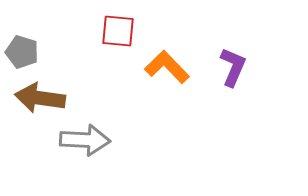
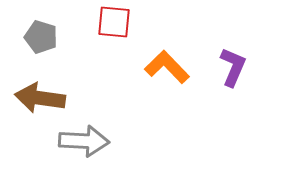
red square: moved 4 px left, 9 px up
gray pentagon: moved 19 px right, 15 px up
gray arrow: moved 1 px left, 1 px down
